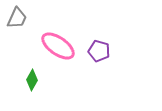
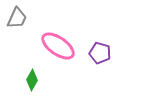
purple pentagon: moved 1 px right, 2 px down
